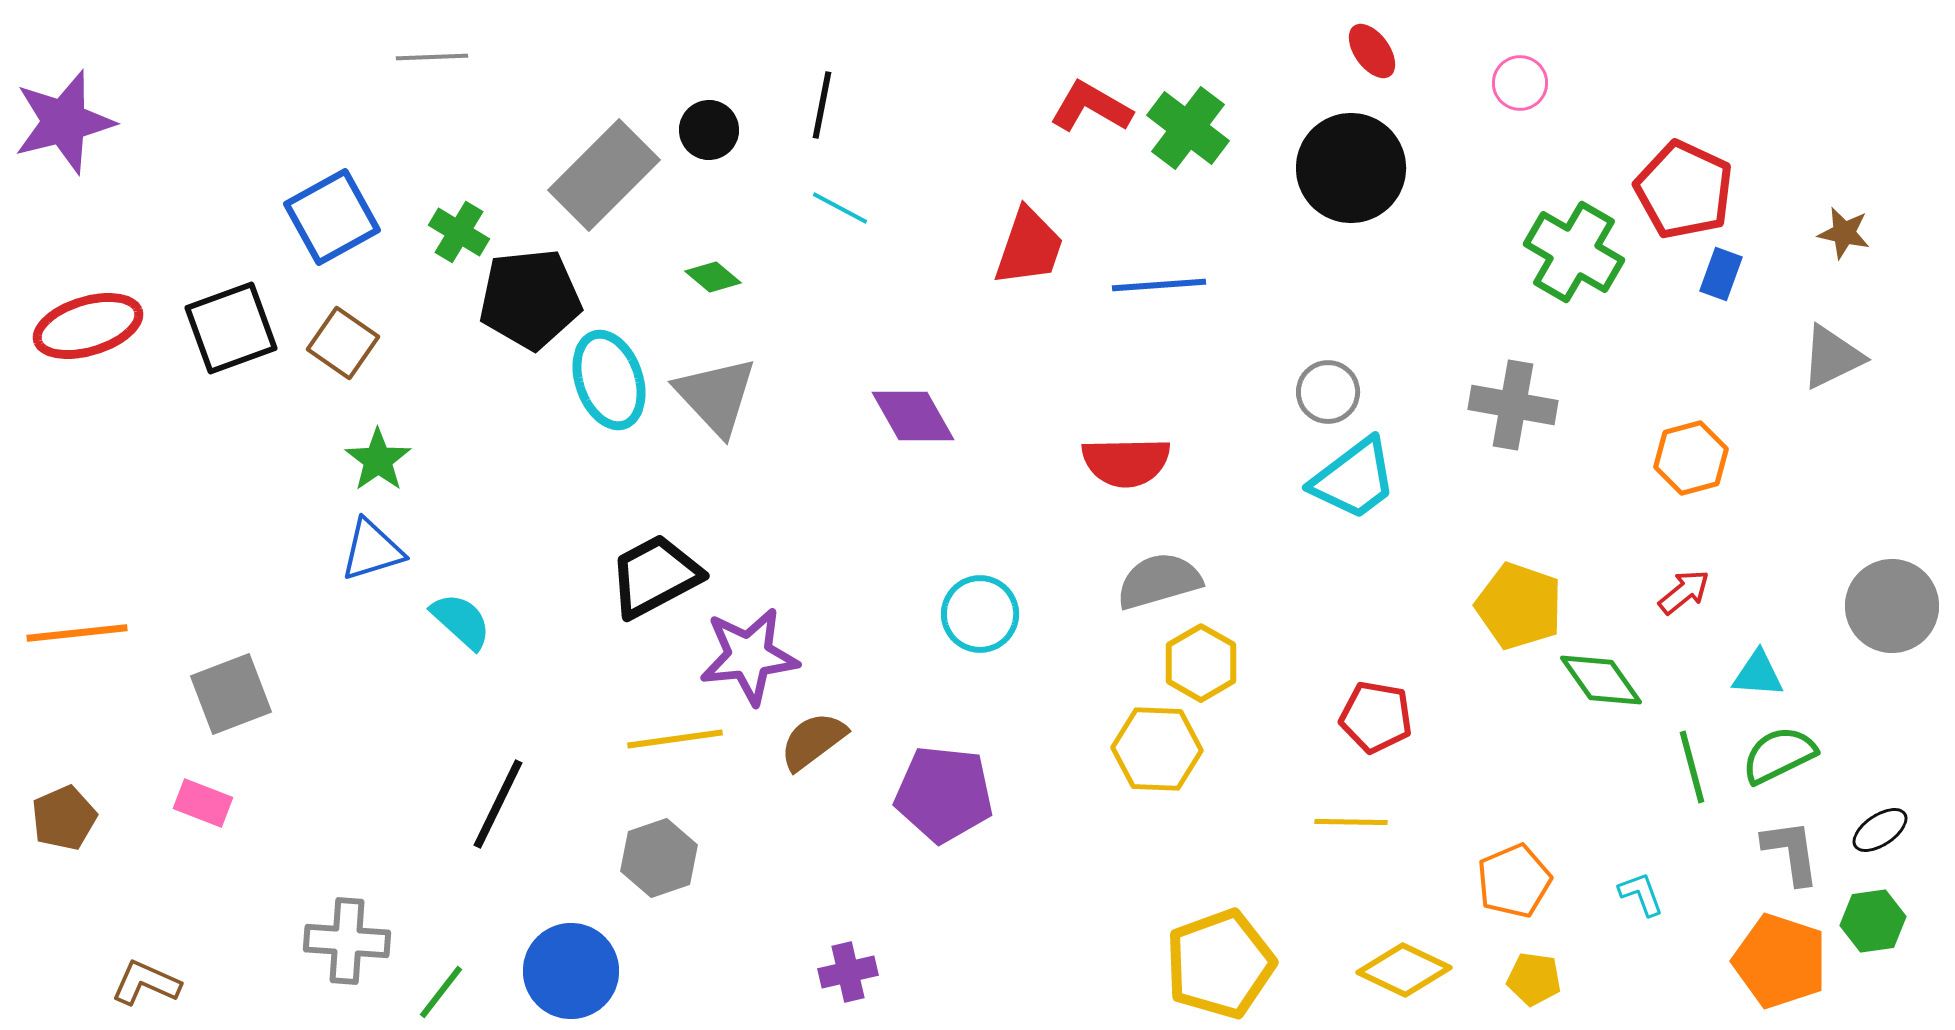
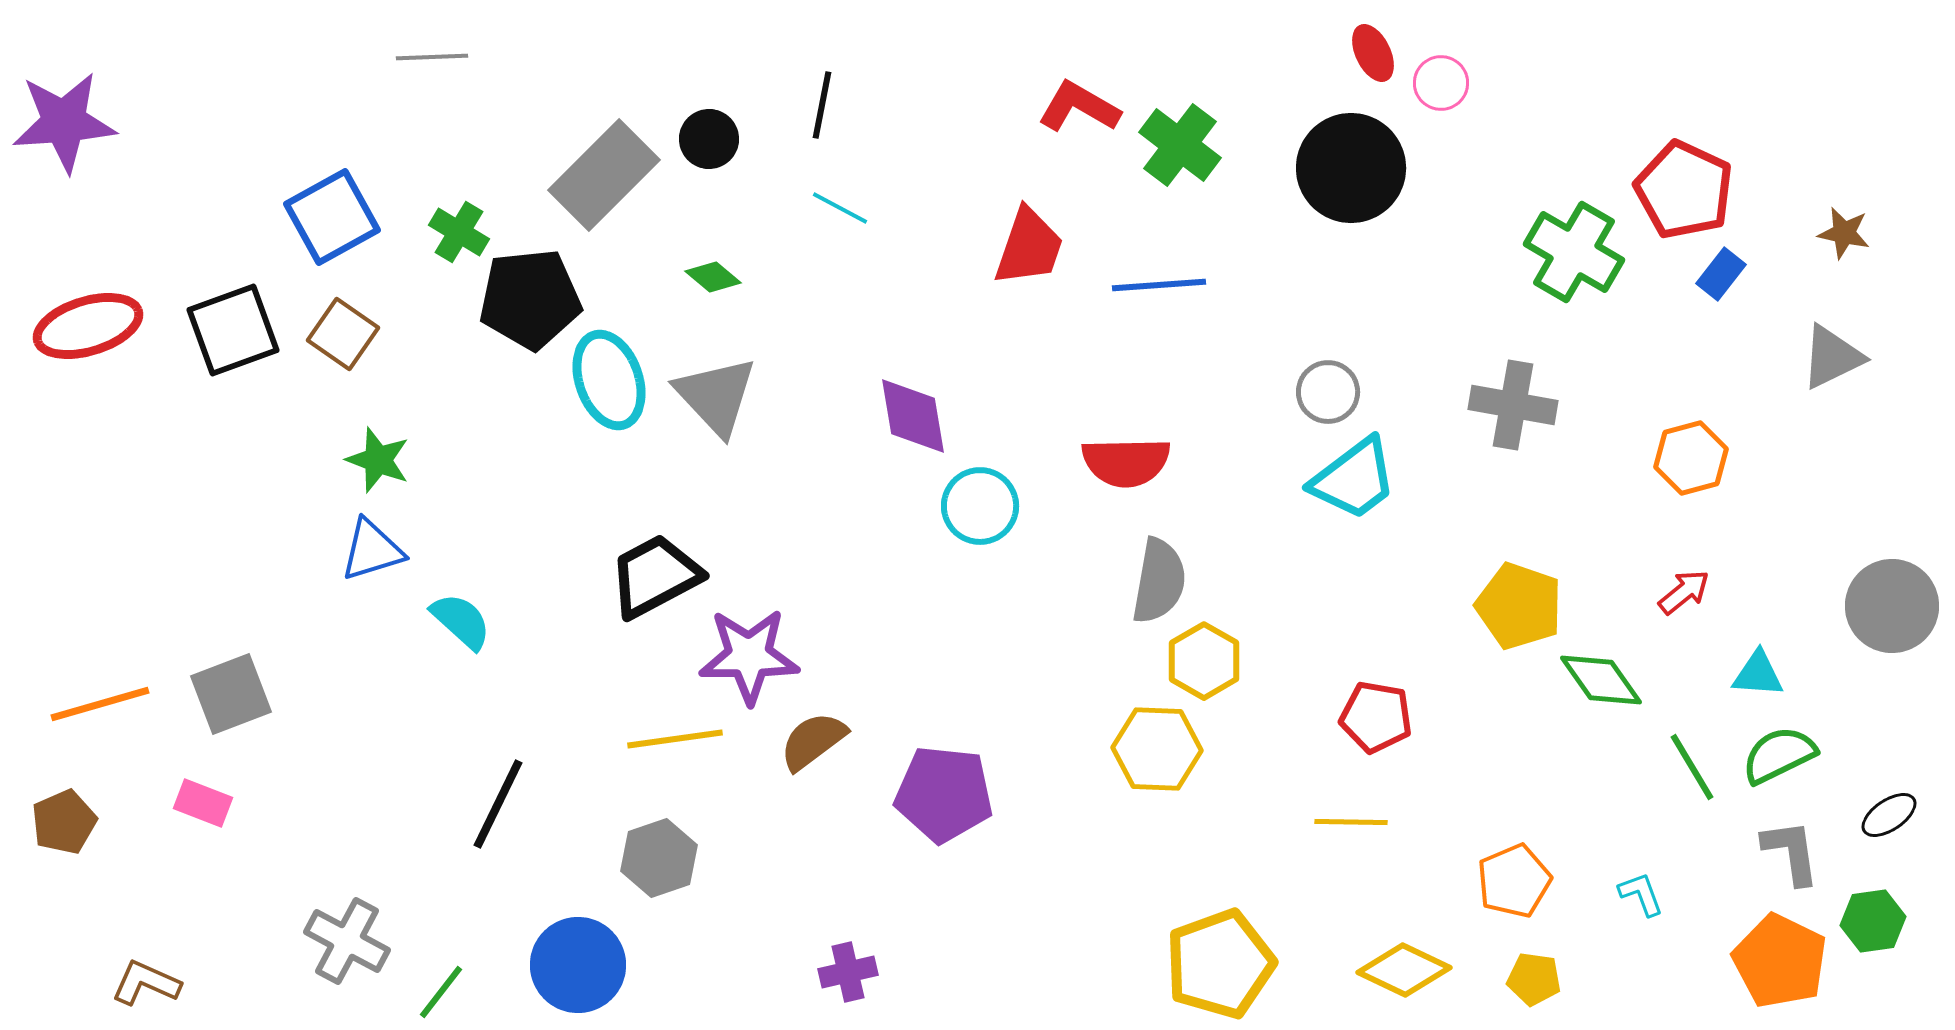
red ellipse at (1372, 51): moved 1 px right, 2 px down; rotated 10 degrees clockwise
pink circle at (1520, 83): moved 79 px left
red L-shape at (1091, 107): moved 12 px left
purple star at (64, 122): rotated 10 degrees clockwise
green cross at (1188, 128): moved 8 px left, 17 px down
black circle at (709, 130): moved 9 px down
blue rectangle at (1721, 274): rotated 18 degrees clockwise
black square at (231, 328): moved 2 px right, 2 px down
brown square at (343, 343): moved 9 px up
purple diamond at (913, 416): rotated 20 degrees clockwise
green star at (378, 460): rotated 16 degrees counterclockwise
gray semicircle at (1159, 581): rotated 116 degrees clockwise
cyan circle at (980, 614): moved 108 px up
orange line at (77, 633): moved 23 px right, 71 px down; rotated 10 degrees counterclockwise
purple star at (749, 656): rotated 6 degrees clockwise
yellow hexagon at (1201, 663): moved 3 px right, 2 px up
green line at (1692, 767): rotated 16 degrees counterclockwise
brown pentagon at (64, 818): moved 4 px down
black ellipse at (1880, 830): moved 9 px right, 15 px up
gray cross at (347, 941): rotated 24 degrees clockwise
orange pentagon at (1780, 961): rotated 8 degrees clockwise
blue circle at (571, 971): moved 7 px right, 6 px up
